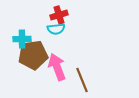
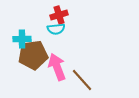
brown line: rotated 20 degrees counterclockwise
